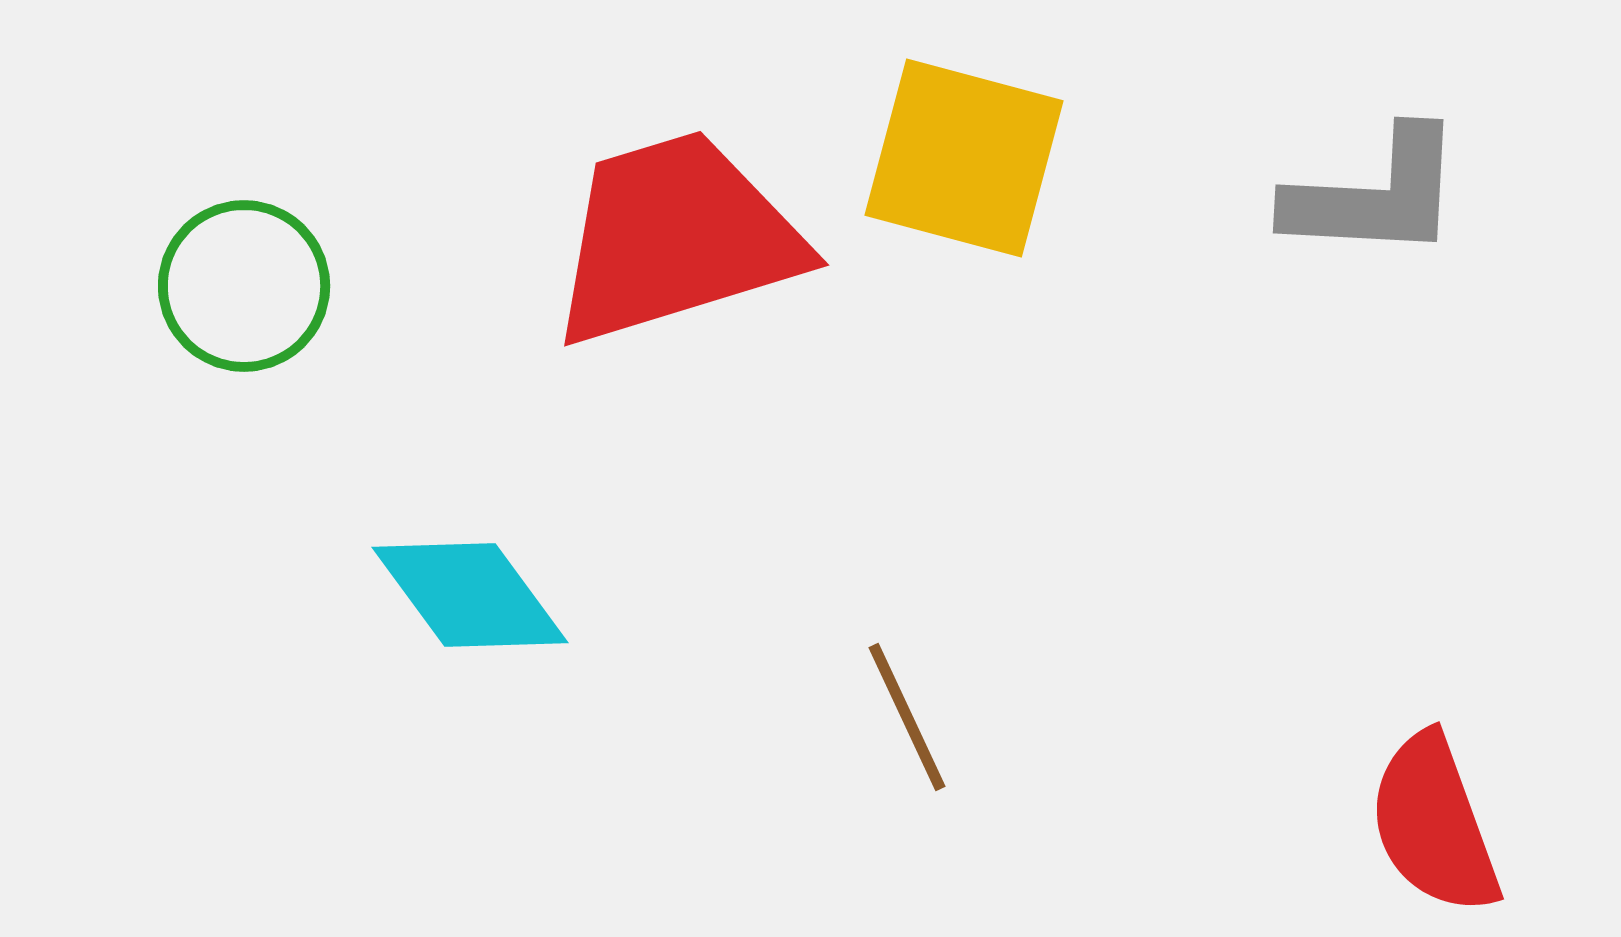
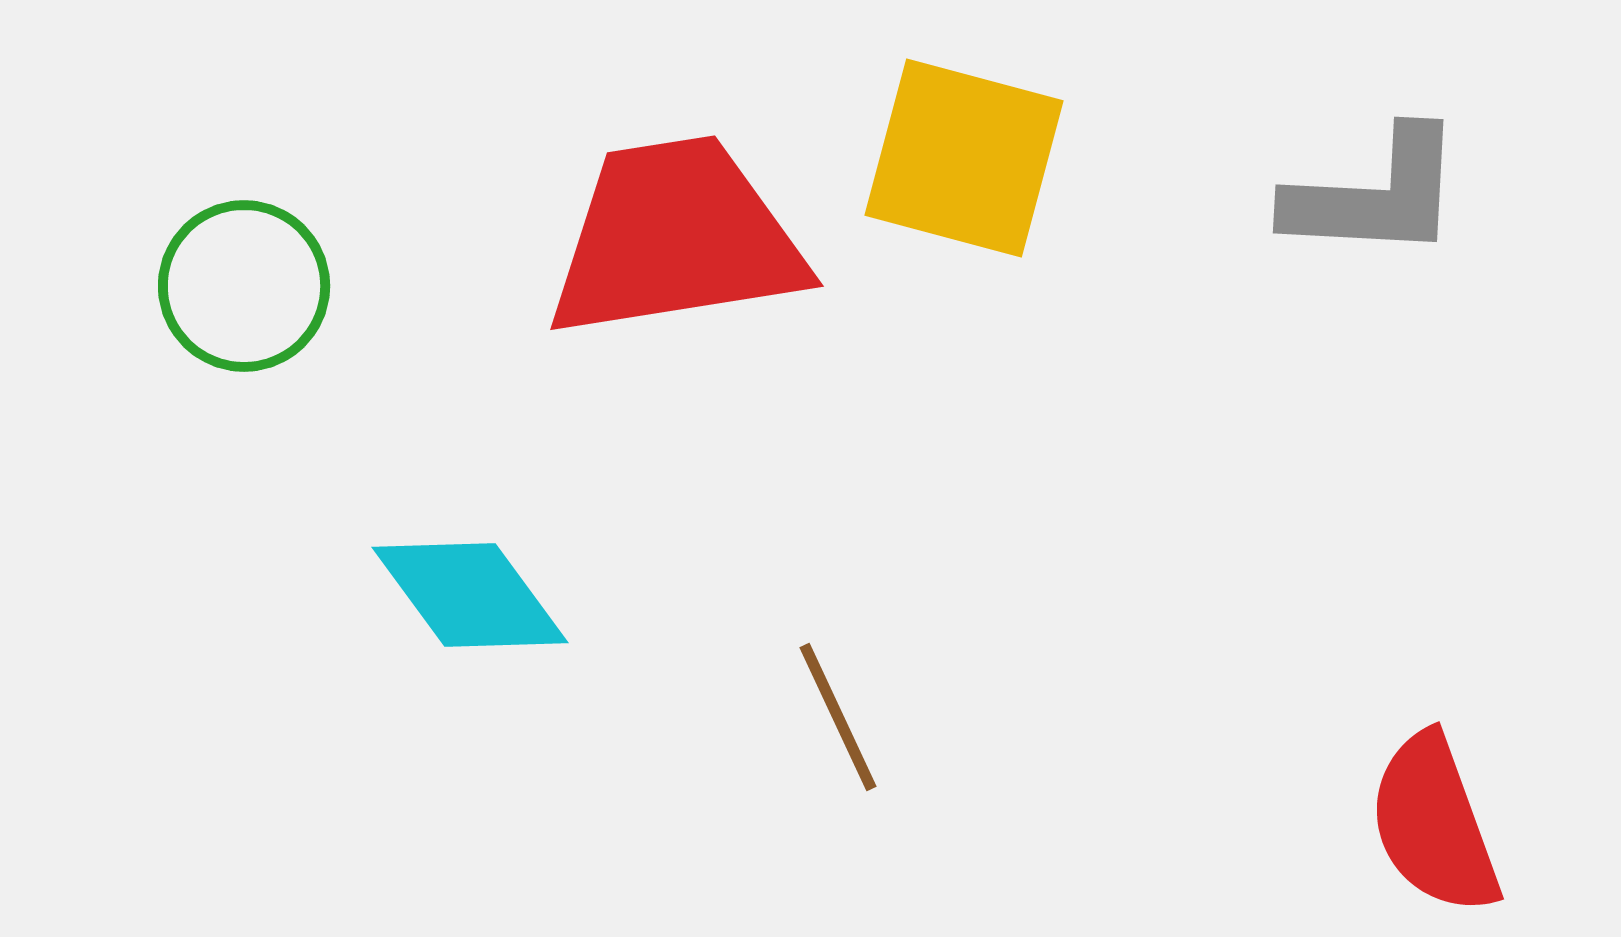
red trapezoid: rotated 8 degrees clockwise
brown line: moved 69 px left
